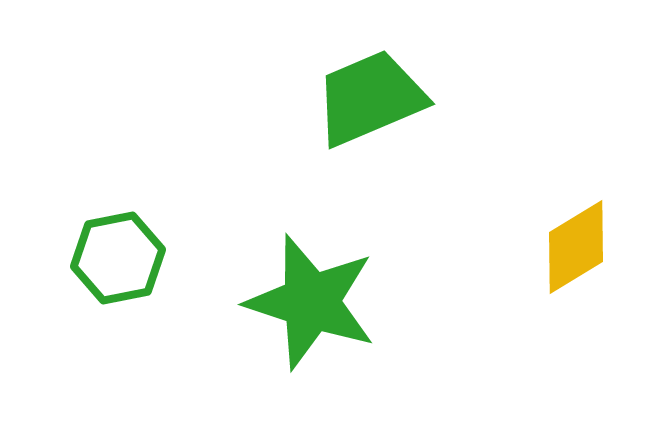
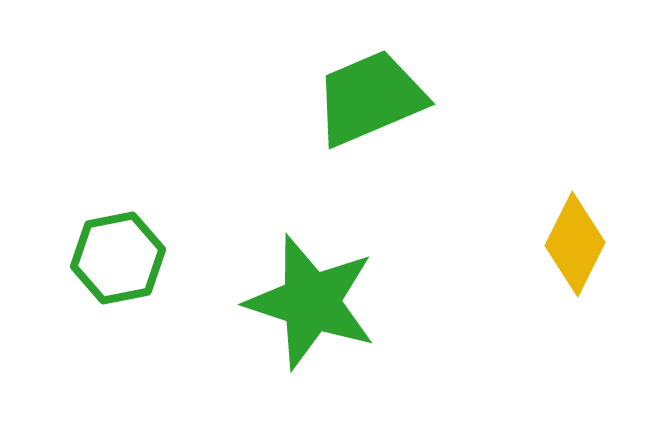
yellow diamond: moved 1 px left, 3 px up; rotated 32 degrees counterclockwise
